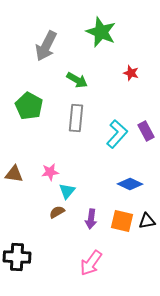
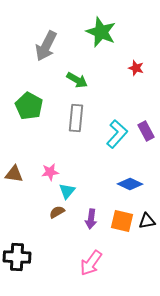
red star: moved 5 px right, 5 px up
